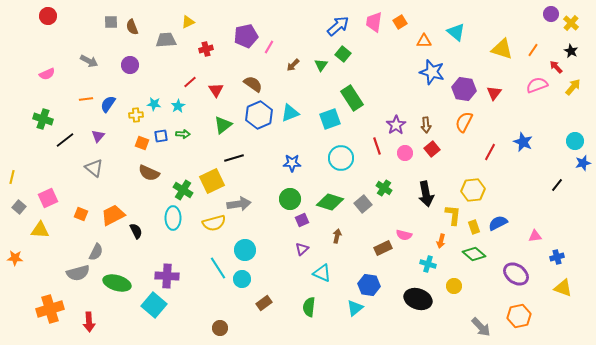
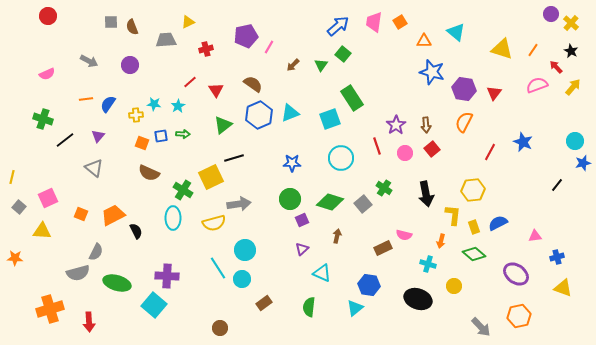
yellow square at (212, 181): moved 1 px left, 4 px up
yellow triangle at (40, 230): moved 2 px right, 1 px down
